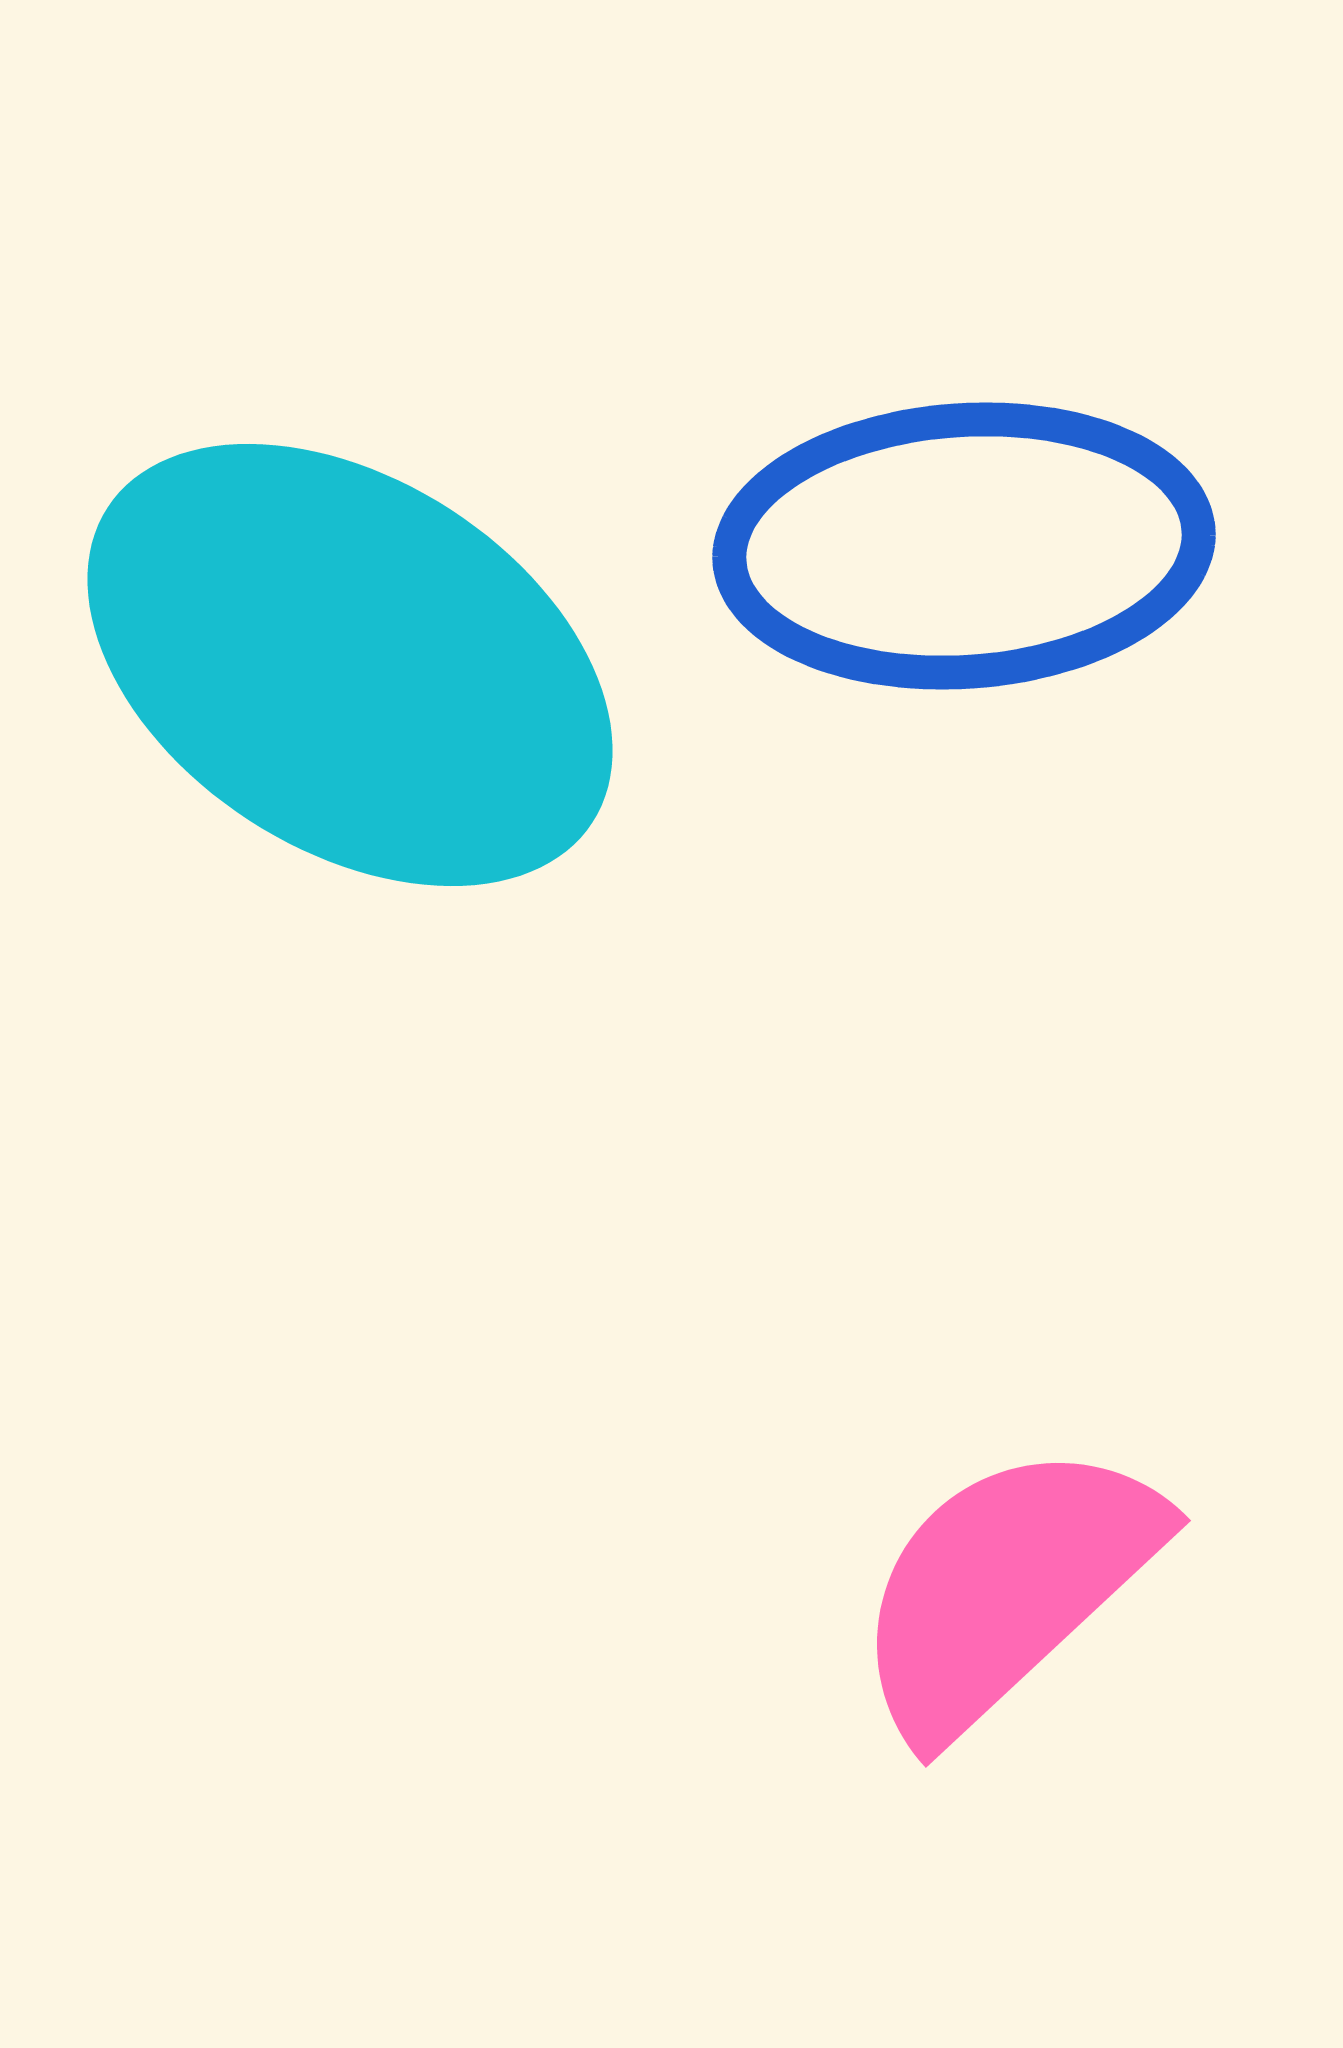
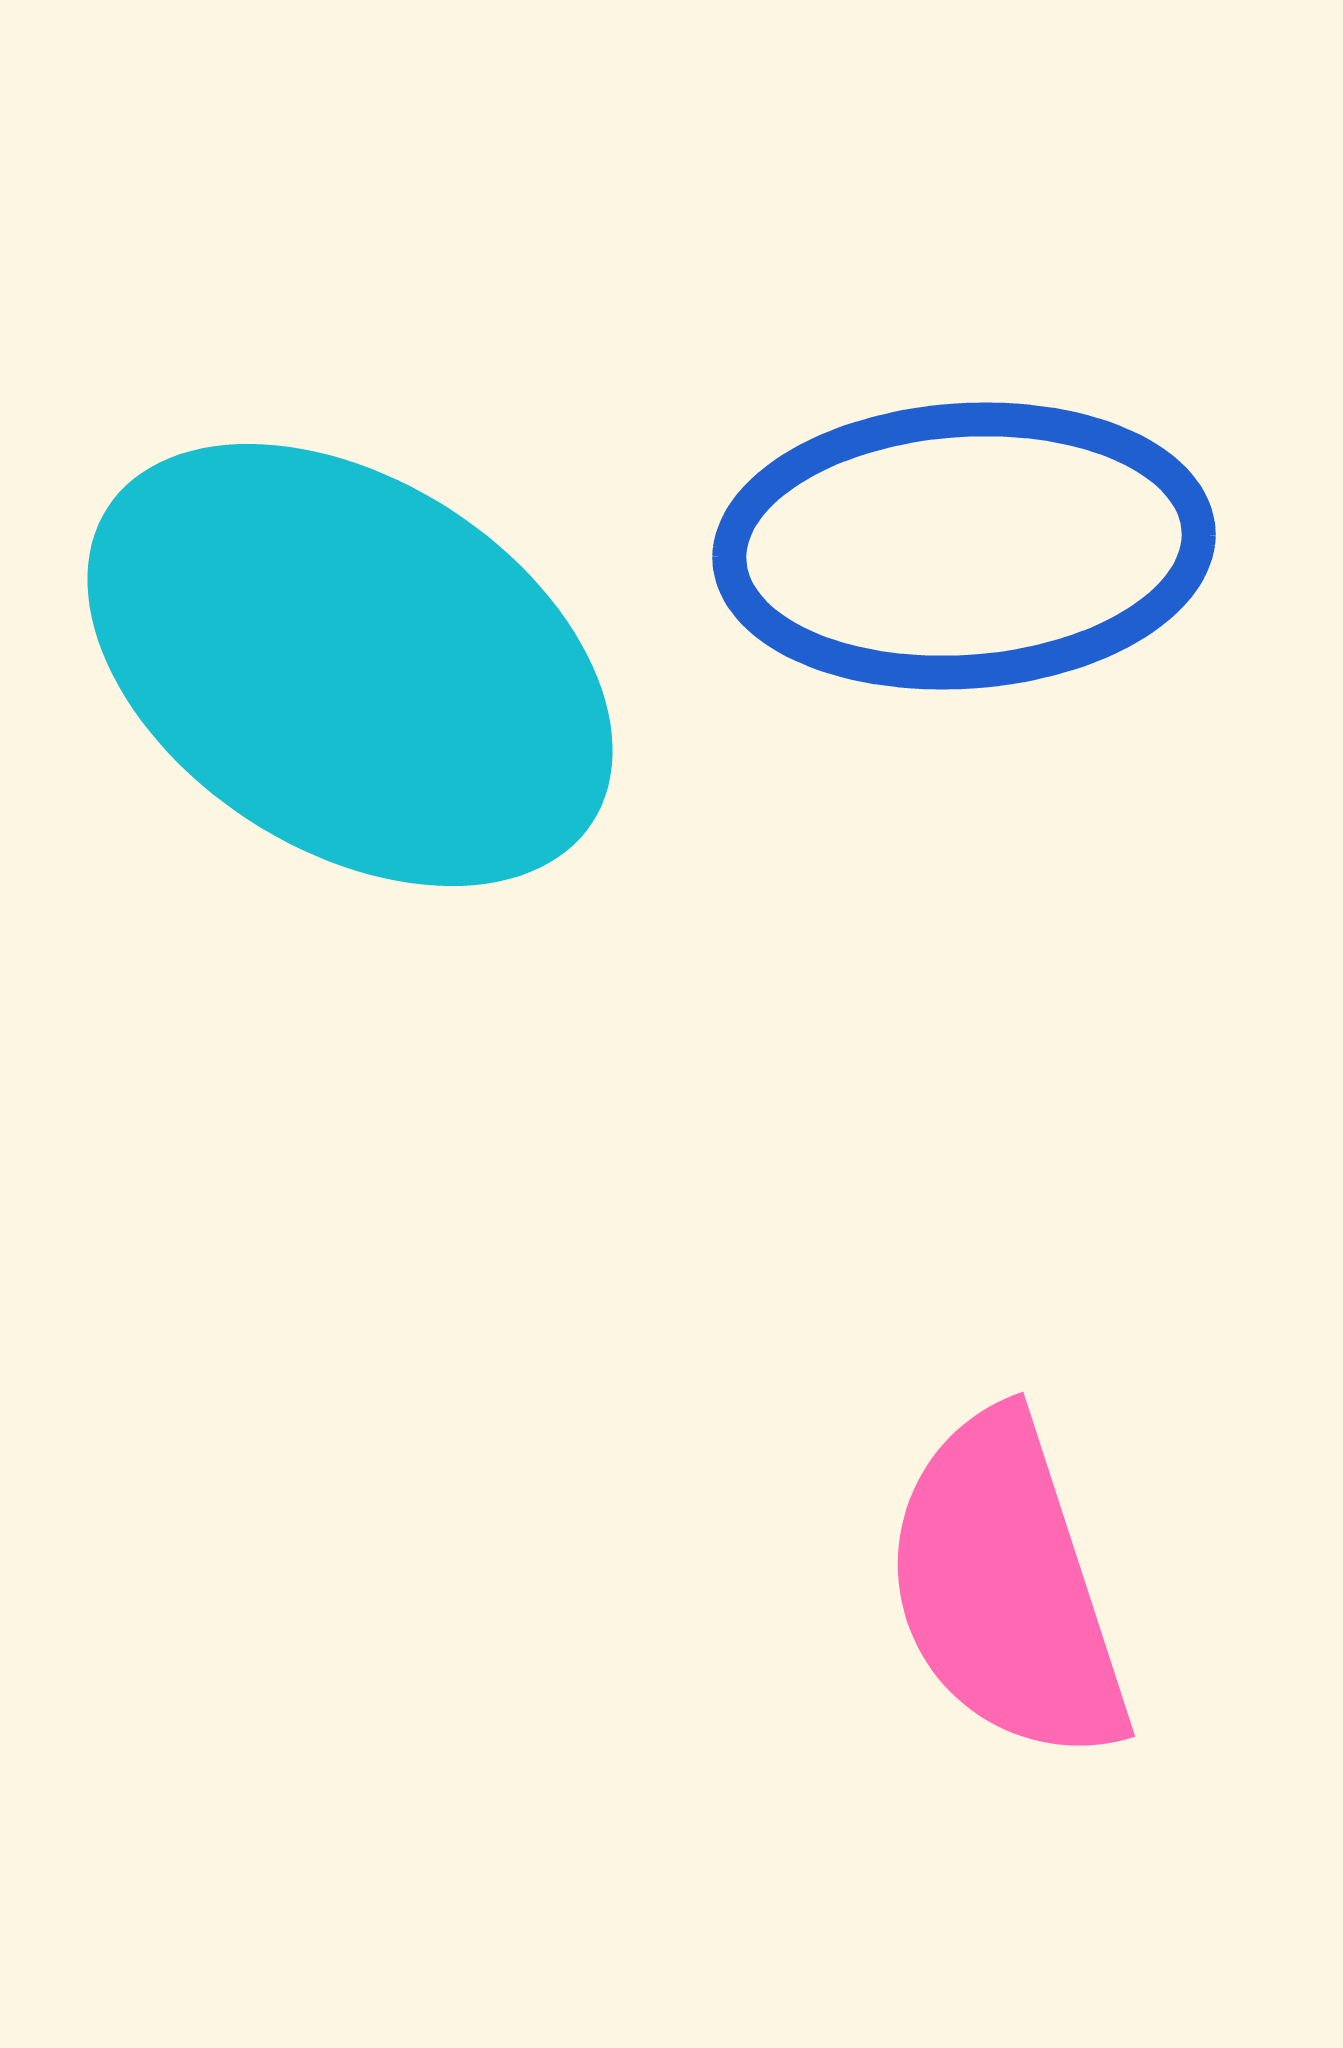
pink semicircle: rotated 65 degrees counterclockwise
